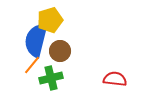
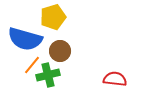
yellow pentagon: moved 3 px right, 3 px up
blue semicircle: moved 11 px left, 1 px up; rotated 88 degrees counterclockwise
green cross: moved 3 px left, 3 px up
